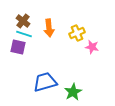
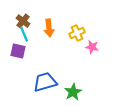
cyan line: rotated 49 degrees clockwise
purple square: moved 4 px down
